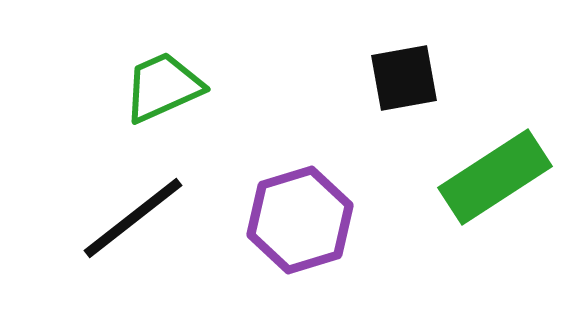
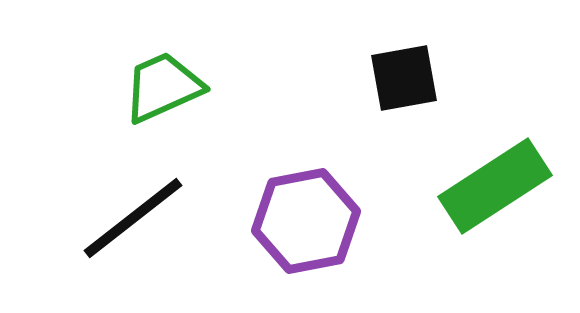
green rectangle: moved 9 px down
purple hexagon: moved 6 px right, 1 px down; rotated 6 degrees clockwise
